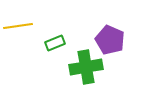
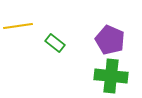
green rectangle: rotated 60 degrees clockwise
green cross: moved 25 px right, 9 px down; rotated 16 degrees clockwise
